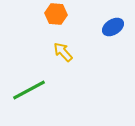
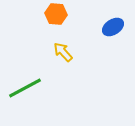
green line: moved 4 px left, 2 px up
